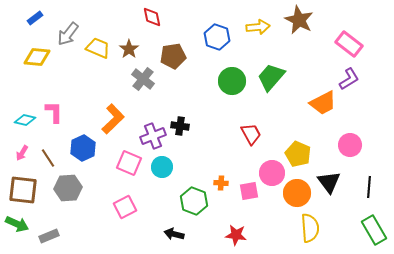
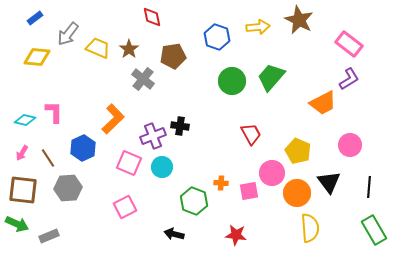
yellow pentagon at (298, 154): moved 3 px up
